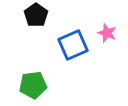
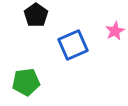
pink star: moved 8 px right, 2 px up; rotated 24 degrees clockwise
green pentagon: moved 7 px left, 3 px up
